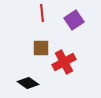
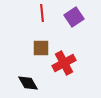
purple square: moved 3 px up
red cross: moved 1 px down
black diamond: rotated 25 degrees clockwise
